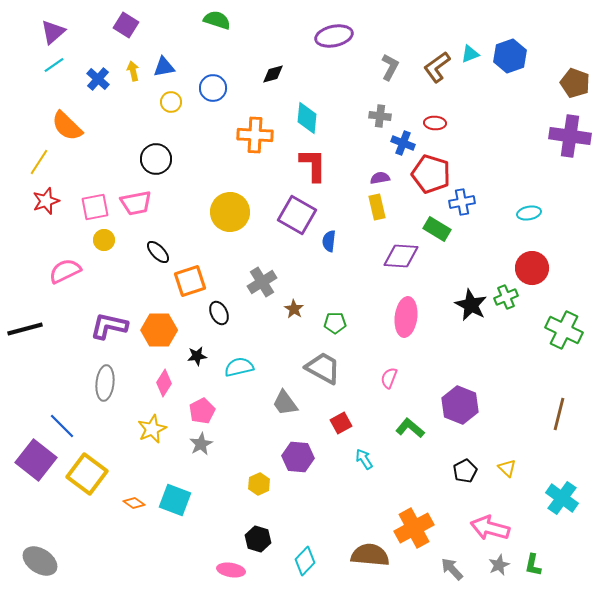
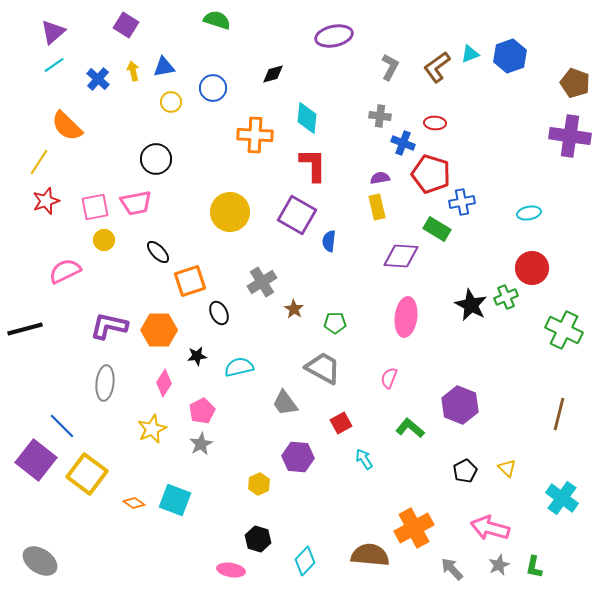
green L-shape at (533, 565): moved 1 px right, 2 px down
